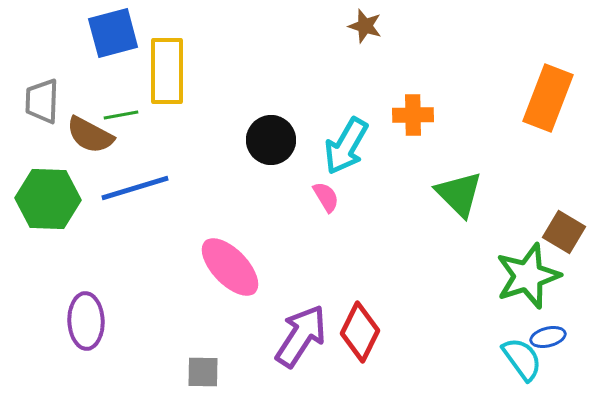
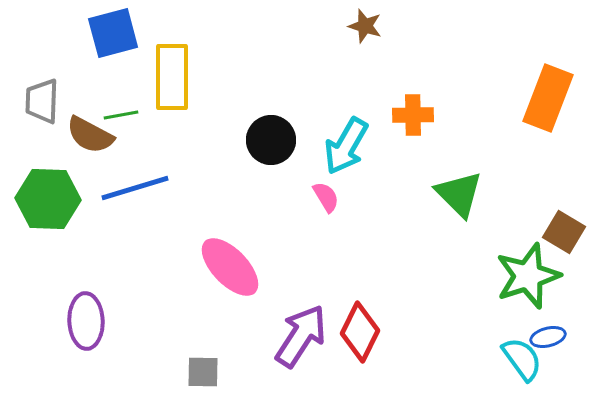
yellow rectangle: moved 5 px right, 6 px down
